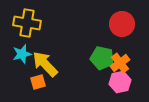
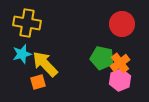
pink hexagon: moved 2 px up; rotated 10 degrees counterclockwise
